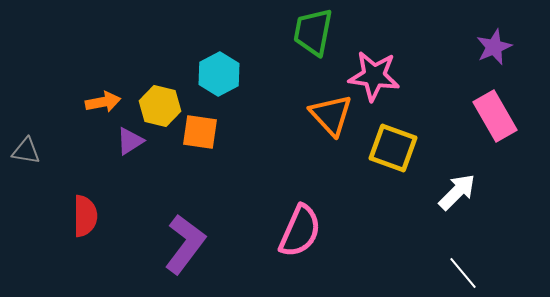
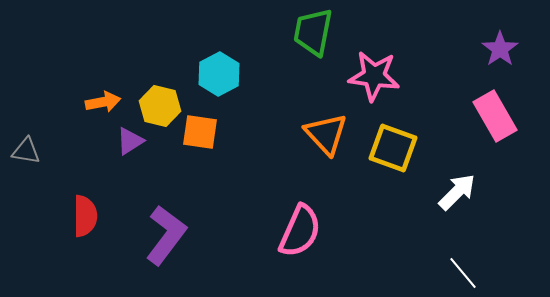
purple star: moved 6 px right, 2 px down; rotated 12 degrees counterclockwise
orange triangle: moved 5 px left, 19 px down
purple L-shape: moved 19 px left, 9 px up
